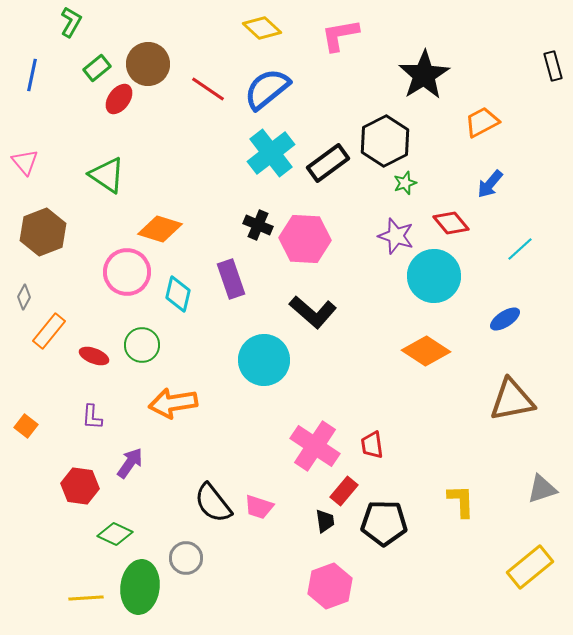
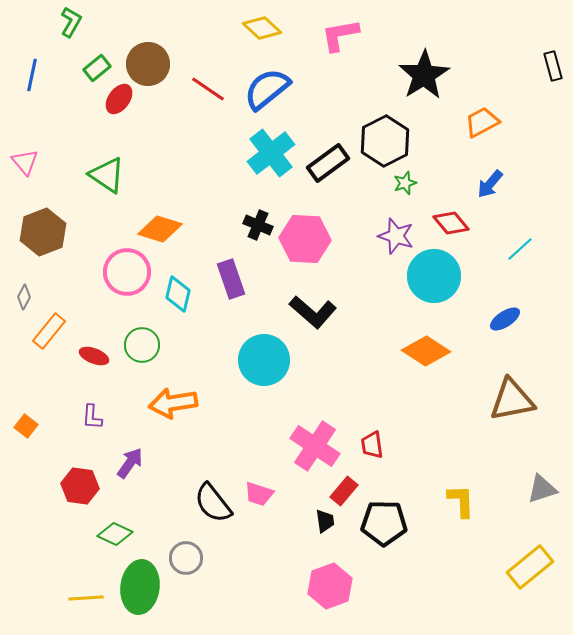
pink trapezoid at (259, 507): moved 13 px up
